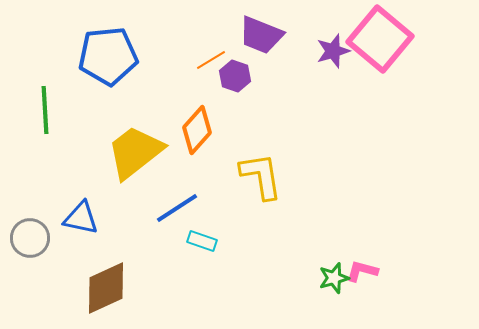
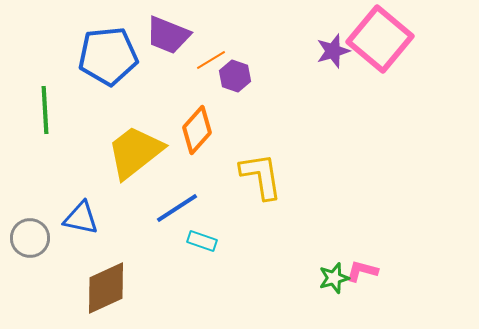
purple trapezoid: moved 93 px left
